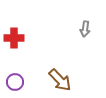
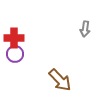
purple circle: moved 28 px up
